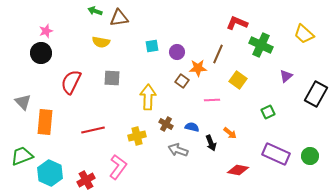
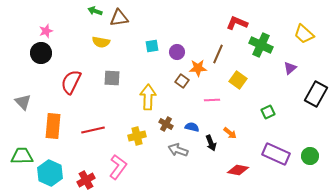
purple triangle: moved 4 px right, 8 px up
orange rectangle: moved 8 px right, 4 px down
green trapezoid: rotated 20 degrees clockwise
